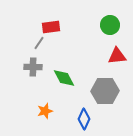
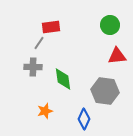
green diamond: moved 1 px left, 1 px down; rotated 20 degrees clockwise
gray hexagon: rotated 8 degrees clockwise
